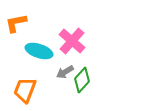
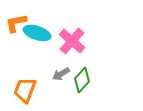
cyan ellipse: moved 2 px left, 18 px up
gray arrow: moved 4 px left, 2 px down
